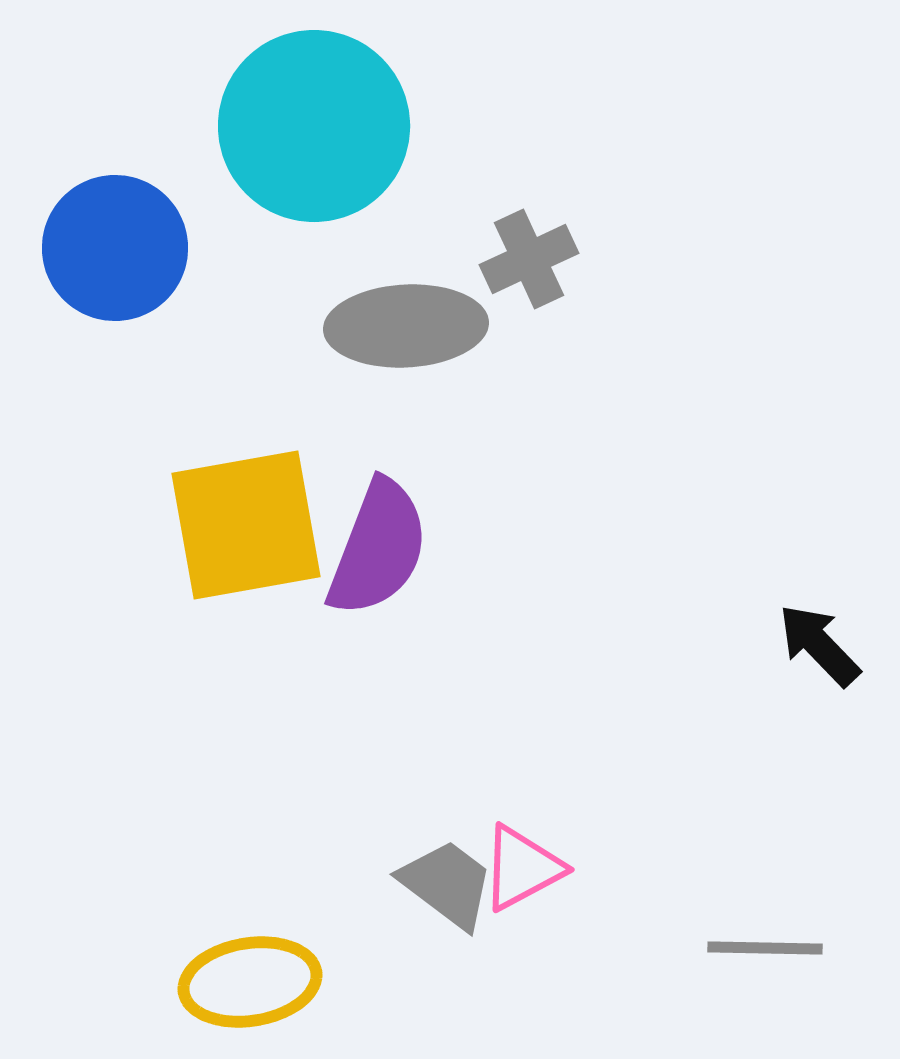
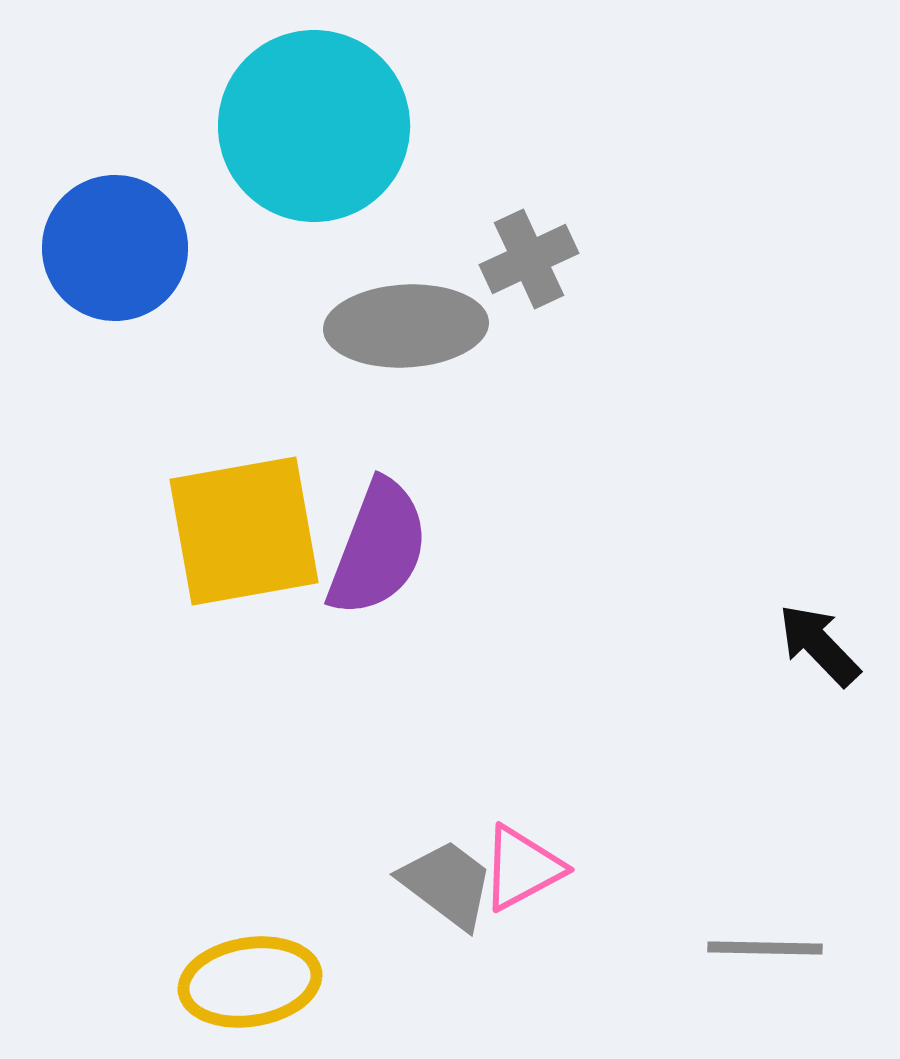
yellow square: moved 2 px left, 6 px down
